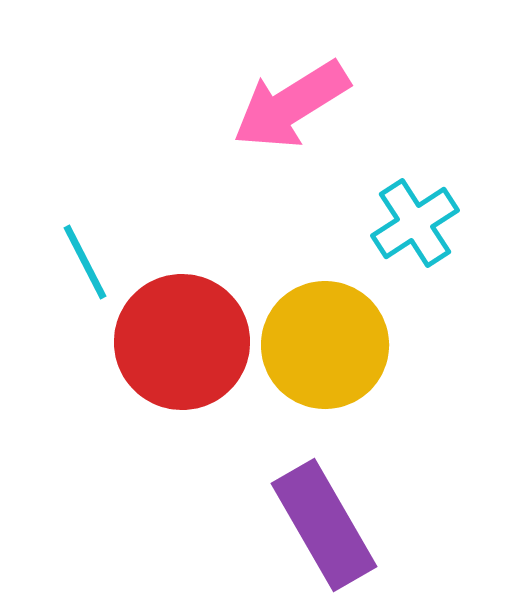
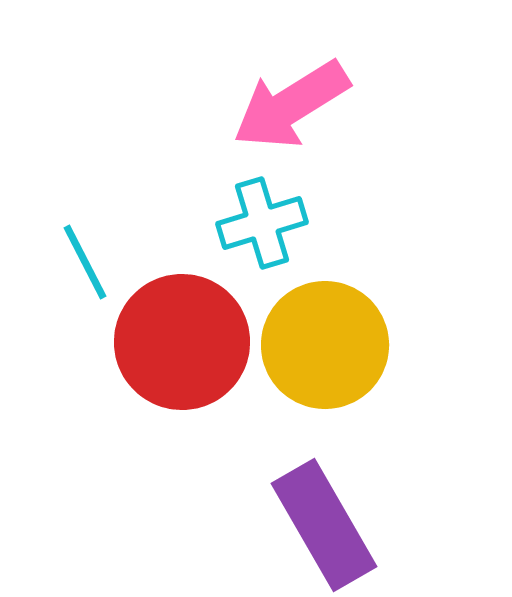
cyan cross: moved 153 px left; rotated 16 degrees clockwise
